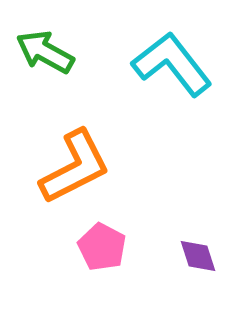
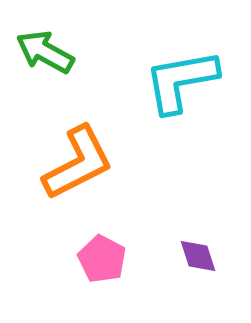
cyan L-shape: moved 9 px right, 17 px down; rotated 62 degrees counterclockwise
orange L-shape: moved 3 px right, 4 px up
pink pentagon: moved 12 px down
